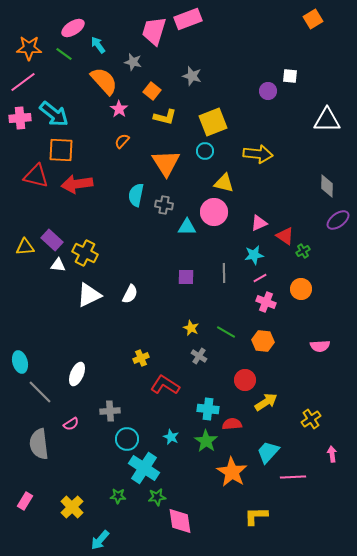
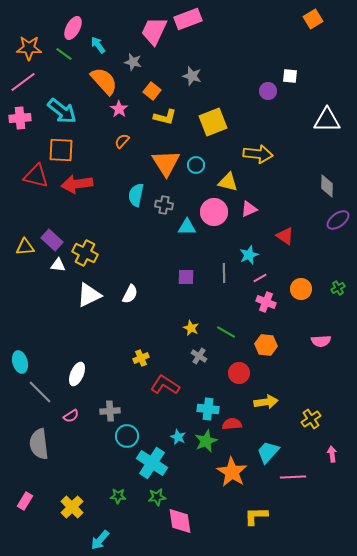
pink ellipse at (73, 28): rotated 30 degrees counterclockwise
pink trapezoid at (154, 31): rotated 8 degrees clockwise
cyan arrow at (54, 114): moved 8 px right, 3 px up
cyan circle at (205, 151): moved 9 px left, 14 px down
yellow triangle at (224, 183): moved 4 px right, 1 px up
pink triangle at (259, 223): moved 10 px left, 14 px up
green cross at (303, 251): moved 35 px right, 37 px down
cyan star at (254, 255): moved 5 px left; rotated 12 degrees counterclockwise
orange hexagon at (263, 341): moved 3 px right, 4 px down
pink semicircle at (320, 346): moved 1 px right, 5 px up
red circle at (245, 380): moved 6 px left, 7 px up
yellow arrow at (266, 402): rotated 25 degrees clockwise
pink semicircle at (71, 424): moved 8 px up
cyan star at (171, 437): moved 7 px right
cyan circle at (127, 439): moved 3 px up
green star at (206, 441): rotated 15 degrees clockwise
cyan cross at (144, 468): moved 8 px right, 5 px up
